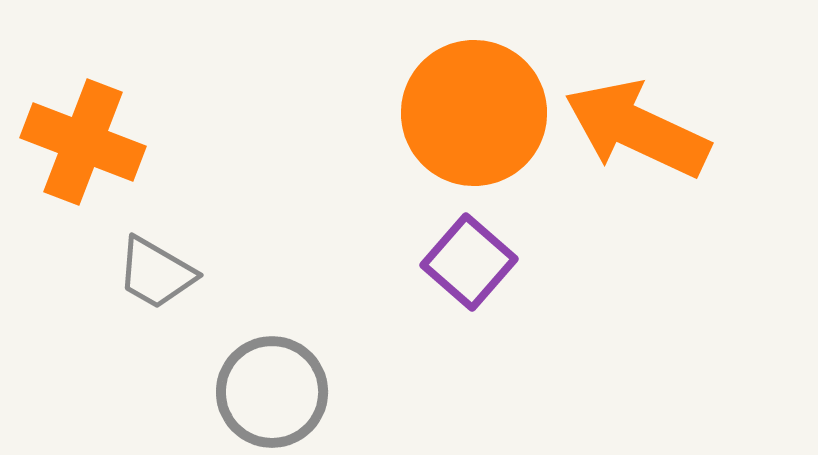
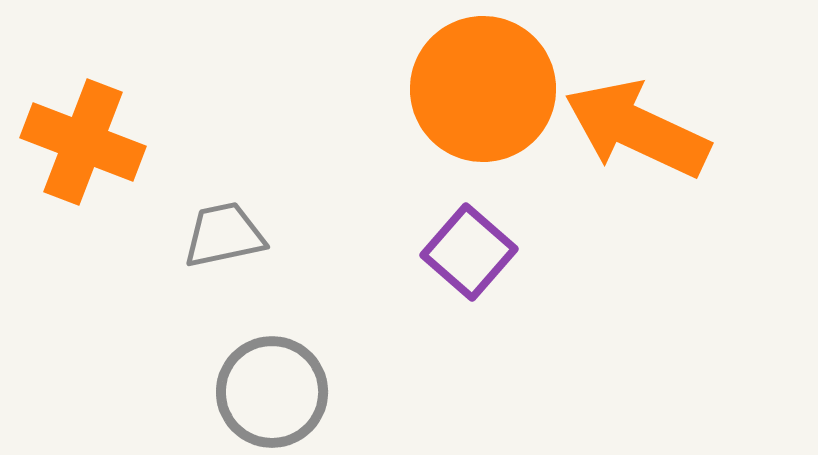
orange circle: moved 9 px right, 24 px up
purple square: moved 10 px up
gray trapezoid: moved 68 px right, 38 px up; rotated 138 degrees clockwise
